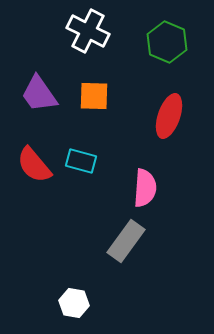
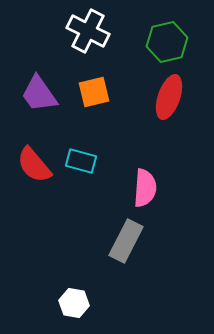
green hexagon: rotated 24 degrees clockwise
orange square: moved 4 px up; rotated 16 degrees counterclockwise
red ellipse: moved 19 px up
gray rectangle: rotated 9 degrees counterclockwise
